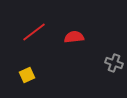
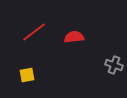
gray cross: moved 2 px down
yellow square: rotated 14 degrees clockwise
